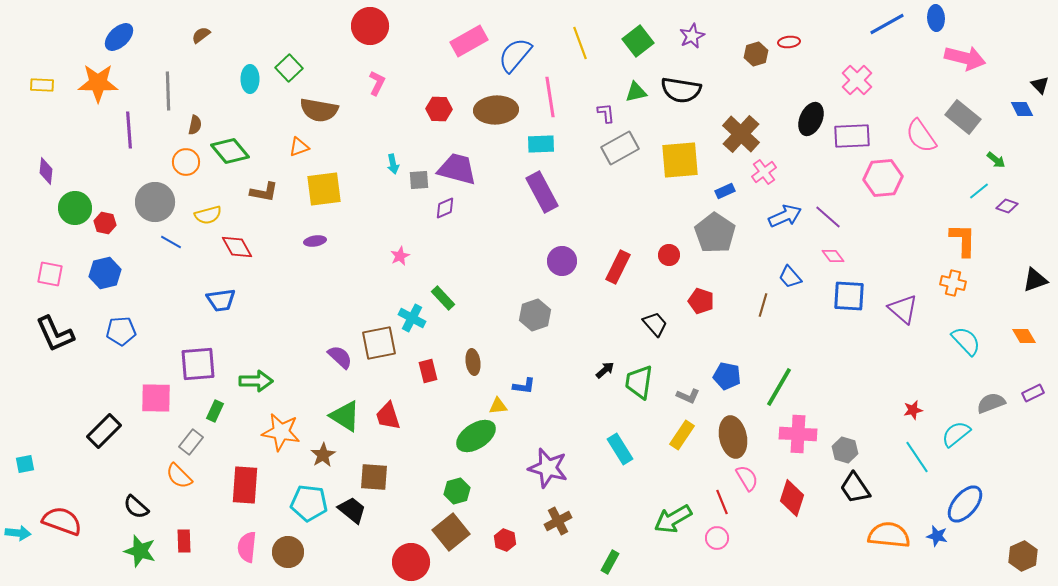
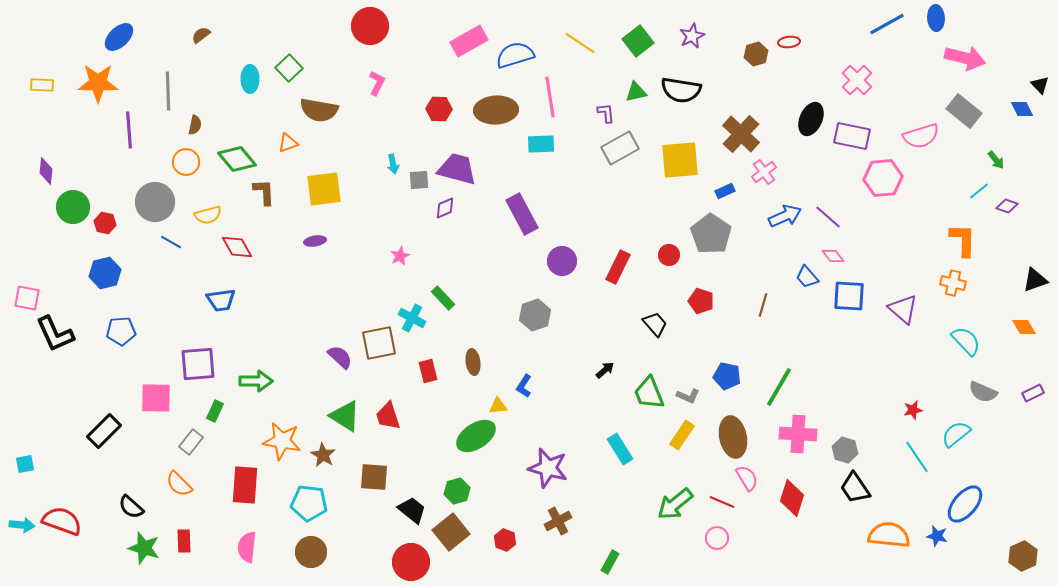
yellow line at (580, 43): rotated 36 degrees counterclockwise
blue semicircle at (515, 55): rotated 33 degrees clockwise
gray rectangle at (963, 117): moved 1 px right, 6 px up
purple rectangle at (852, 136): rotated 15 degrees clockwise
pink semicircle at (921, 136): rotated 72 degrees counterclockwise
orange triangle at (299, 147): moved 11 px left, 4 px up
green diamond at (230, 151): moved 7 px right, 8 px down
green arrow at (996, 160): rotated 12 degrees clockwise
brown L-shape at (264, 192): rotated 104 degrees counterclockwise
purple rectangle at (542, 192): moved 20 px left, 22 px down
green circle at (75, 208): moved 2 px left, 1 px up
gray pentagon at (715, 233): moved 4 px left, 1 px down
pink square at (50, 274): moved 23 px left, 24 px down
blue trapezoid at (790, 277): moved 17 px right
orange diamond at (1024, 336): moved 9 px up
green trapezoid at (639, 382): moved 10 px right, 11 px down; rotated 30 degrees counterclockwise
blue L-shape at (524, 386): rotated 115 degrees clockwise
gray semicircle at (991, 403): moved 8 px left, 11 px up; rotated 136 degrees counterclockwise
orange star at (281, 432): moved 1 px right, 9 px down
brown star at (323, 455): rotated 10 degrees counterclockwise
orange semicircle at (179, 476): moved 8 px down
red line at (722, 502): rotated 45 degrees counterclockwise
black semicircle at (136, 507): moved 5 px left
black trapezoid at (352, 510): moved 60 px right
green arrow at (673, 519): moved 2 px right, 15 px up; rotated 9 degrees counterclockwise
cyan arrow at (18, 533): moved 4 px right, 8 px up
green star at (140, 551): moved 4 px right, 3 px up
brown circle at (288, 552): moved 23 px right
